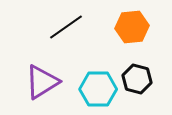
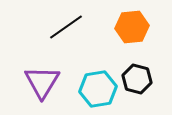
purple triangle: rotated 27 degrees counterclockwise
cyan hexagon: rotated 9 degrees counterclockwise
